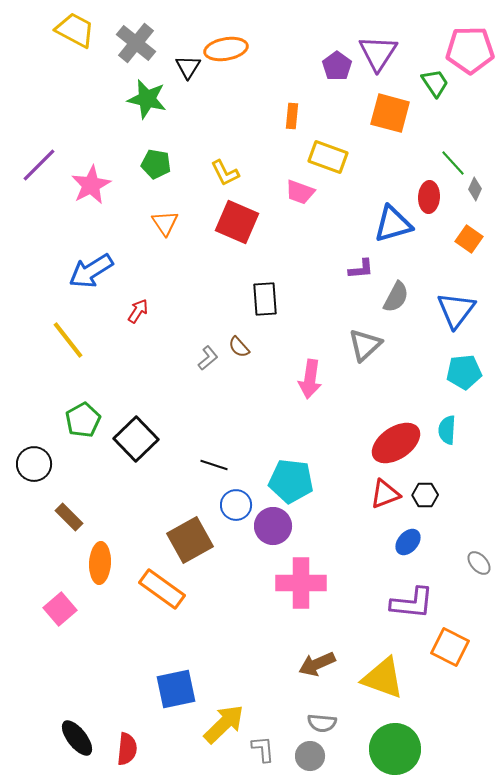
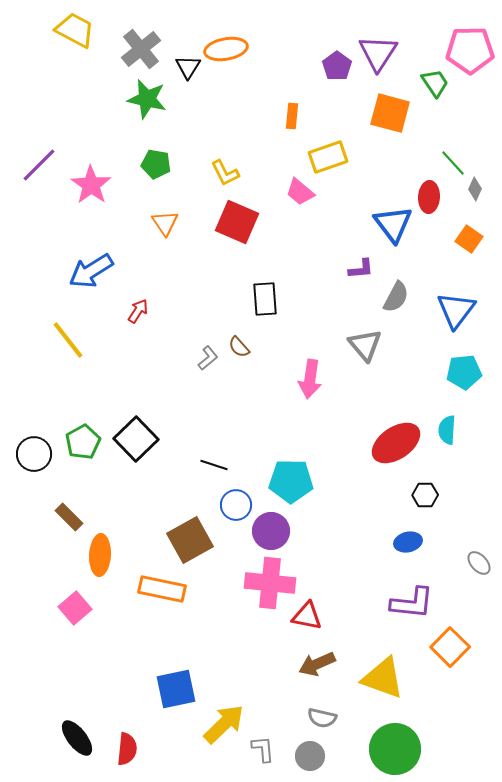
gray cross at (136, 43): moved 5 px right, 6 px down; rotated 12 degrees clockwise
yellow rectangle at (328, 157): rotated 39 degrees counterclockwise
pink star at (91, 185): rotated 9 degrees counterclockwise
pink trapezoid at (300, 192): rotated 20 degrees clockwise
blue triangle at (393, 224): rotated 51 degrees counterclockwise
gray triangle at (365, 345): rotated 27 degrees counterclockwise
green pentagon at (83, 420): moved 22 px down
black circle at (34, 464): moved 10 px up
cyan pentagon at (291, 481): rotated 6 degrees counterclockwise
red triangle at (385, 494): moved 78 px left, 122 px down; rotated 32 degrees clockwise
purple circle at (273, 526): moved 2 px left, 5 px down
blue ellipse at (408, 542): rotated 36 degrees clockwise
orange ellipse at (100, 563): moved 8 px up
pink cross at (301, 583): moved 31 px left; rotated 6 degrees clockwise
orange rectangle at (162, 589): rotated 24 degrees counterclockwise
pink square at (60, 609): moved 15 px right, 1 px up
orange square at (450, 647): rotated 18 degrees clockwise
gray semicircle at (322, 723): moved 5 px up; rotated 8 degrees clockwise
